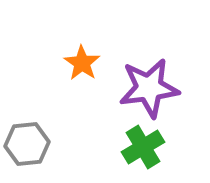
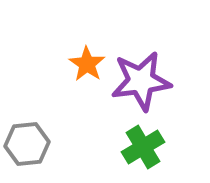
orange star: moved 5 px right, 1 px down
purple star: moved 8 px left, 7 px up
